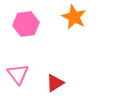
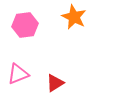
pink hexagon: moved 1 px left, 1 px down
pink triangle: rotated 45 degrees clockwise
